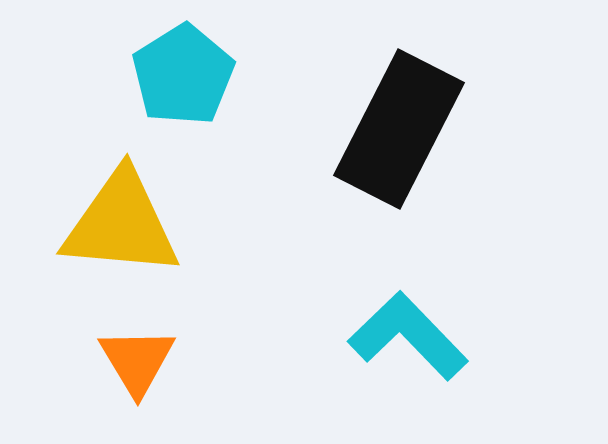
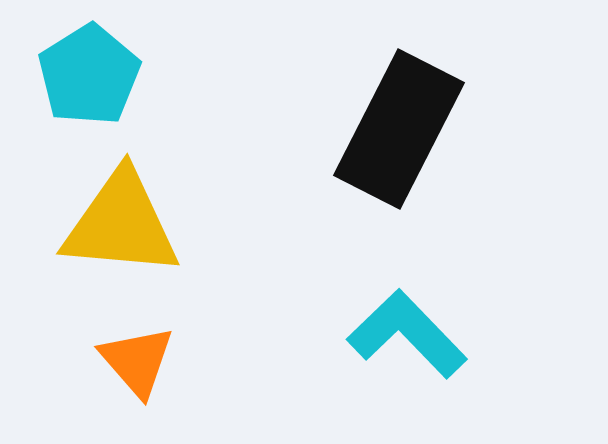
cyan pentagon: moved 94 px left
cyan L-shape: moved 1 px left, 2 px up
orange triangle: rotated 10 degrees counterclockwise
